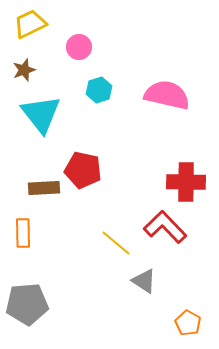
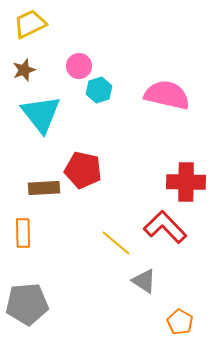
pink circle: moved 19 px down
orange pentagon: moved 8 px left, 1 px up
